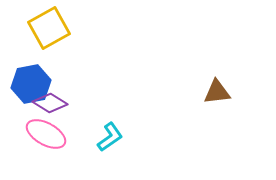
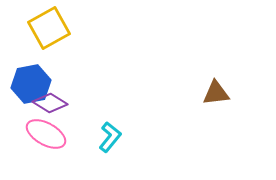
brown triangle: moved 1 px left, 1 px down
cyan L-shape: rotated 16 degrees counterclockwise
